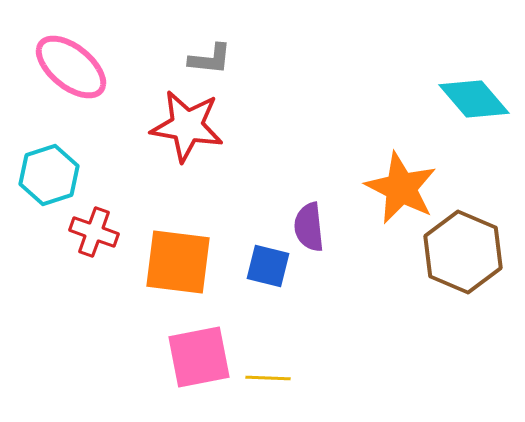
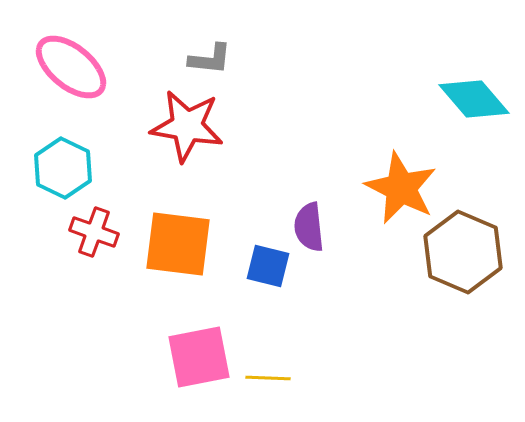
cyan hexagon: moved 14 px right, 7 px up; rotated 16 degrees counterclockwise
orange square: moved 18 px up
